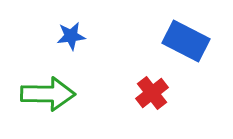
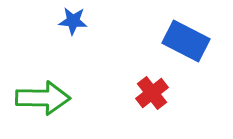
blue star: moved 2 px right, 15 px up; rotated 12 degrees clockwise
green arrow: moved 5 px left, 4 px down
